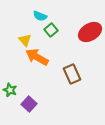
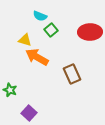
red ellipse: rotated 30 degrees clockwise
yellow triangle: rotated 32 degrees counterclockwise
purple square: moved 9 px down
